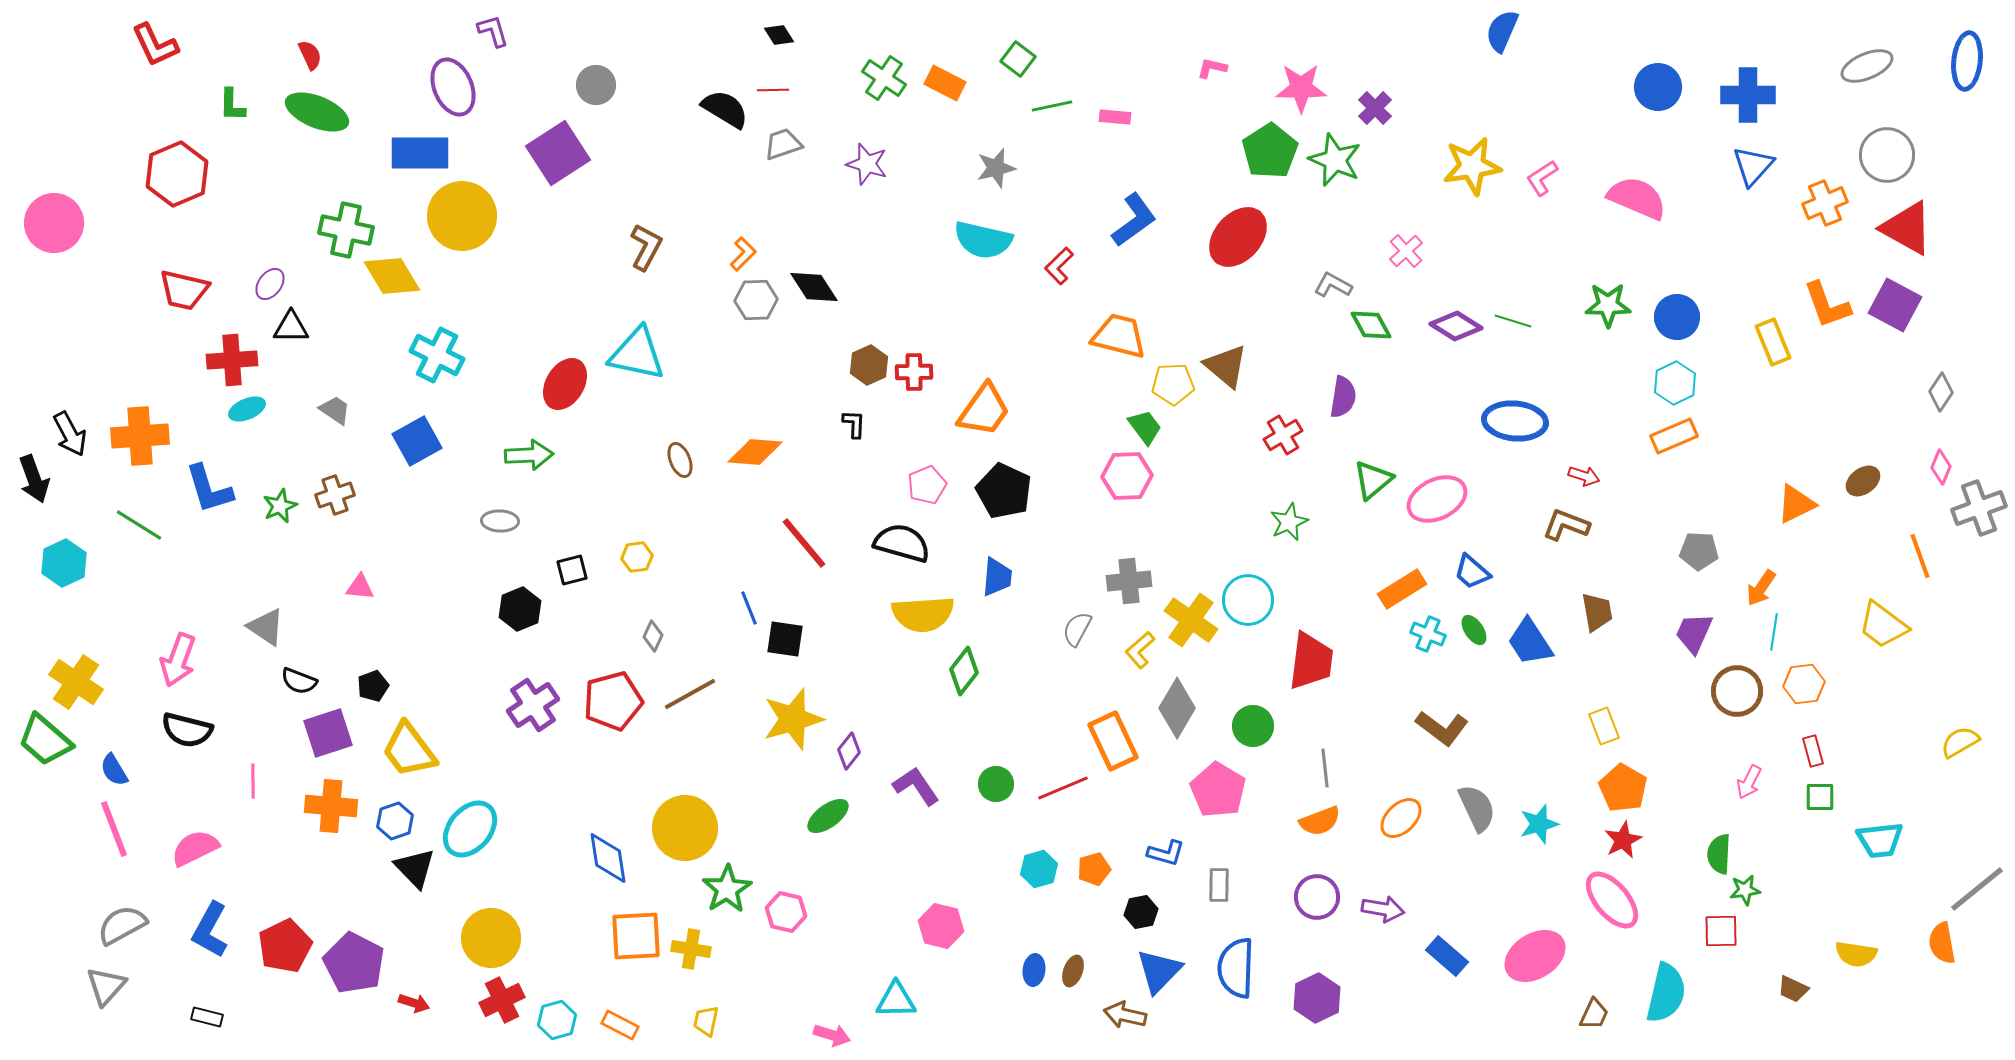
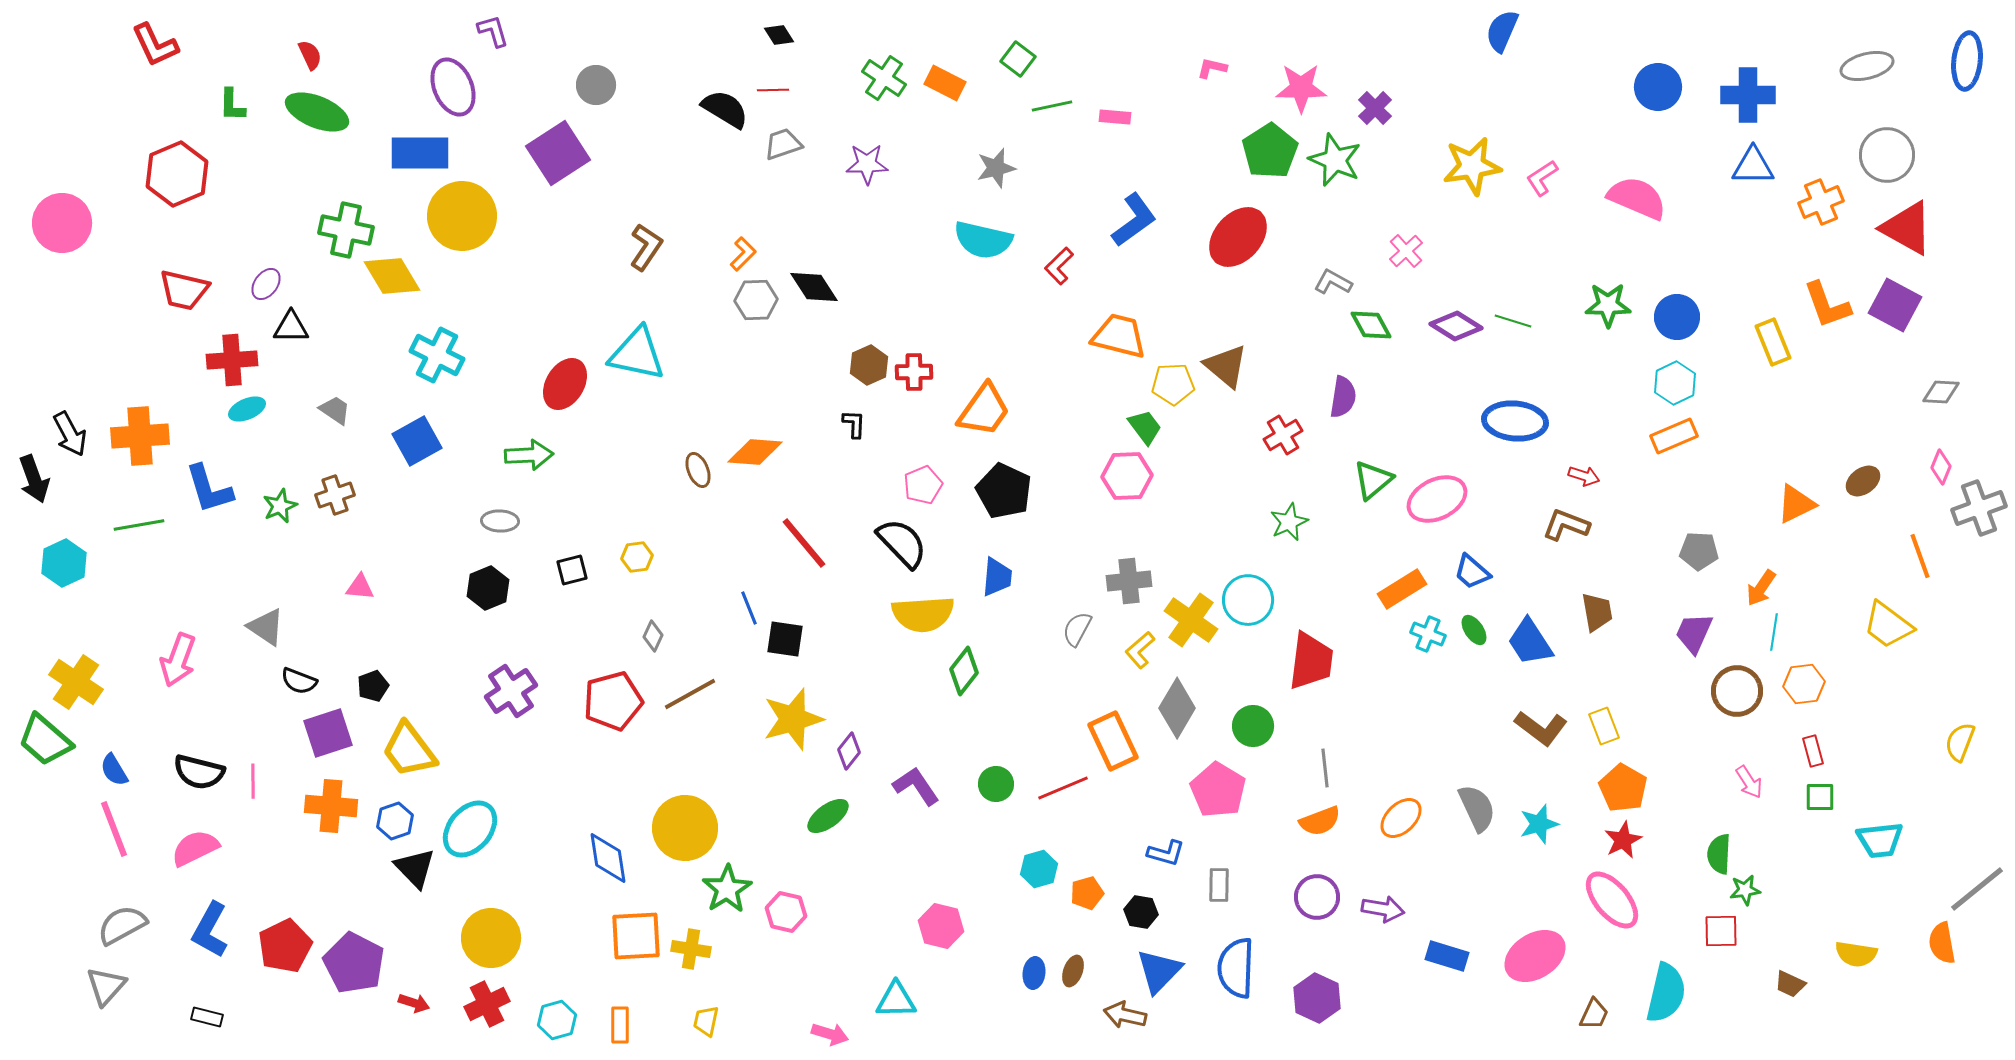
gray ellipse at (1867, 66): rotated 9 degrees clockwise
purple star at (867, 164): rotated 18 degrees counterclockwise
blue triangle at (1753, 166): rotated 48 degrees clockwise
orange cross at (1825, 203): moved 4 px left, 1 px up
pink circle at (54, 223): moved 8 px right
brown L-shape at (646, 247): rotated 6 degrees clockwise
purple ellipse at (270, 284): moved 4 px left
gray L-shape at (1333, 285): moved 3 px up
gray diamond at (1941, 392): rotated 60 degrees clockwise
brown ellipse at (680, 460): moved 18 px right, 10 px down
pink pentagon at (927, 485): moved 4 px left
green line at (139, 525): rotated 42 degrees counterclockwise
black semicircle at (902, 543): rotated 30 degrees clockwise
black hexagon at (520, 609): moved 32 px left, 21 px up
yellow trapezoid at (1883, 625): moved 5 px right
purple cross at (533, 705): moved 22 px left, 14 px up
brown L-shape at (1442, 728): moved 99 px right
black semicircle at (187, 730): moved 12 px right, 42 px down
yellow semicircle at (1960, 742): rotated 39 degrees counterclockwise
pink arrow at (1749, 782): rotated 60 degrees counterclockwise
orange pentagon at (1094, 869): moved 7 px left, 24 px down
black hexagon at (1141, 912): rotated 20 degrees clockwise
blue rectangle at (1447, 956): rotated 24 degrees counterclockwise
blue ellipse at (1034, 970): moved 3 px down
brown trapezoid at (1793, 989): moved 3 px left, 5 px up
purple hexagon at (1317, 998): rotated 9 degrees counterclockwise
red cross at (502, 1000): moved 15 px left, 4 px down
orange rectangle at (620, 1025): rotated 63 degrees clockwise
pink arrow at (832, 1035): moved 2 px left, 1 px up
